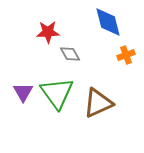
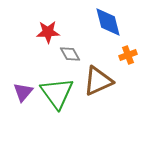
orange cross: moved 2 px right
purple triangle: rotated 10 degrees clockwise
brown triangle: moved 22 px up
